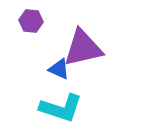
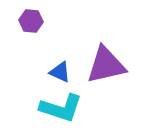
purple triangle: moved 23 px right, 17 px down
blue triangle: moved 1 px right, 3 px down
